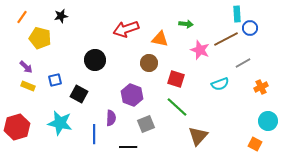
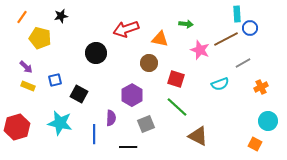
black circle: moved 1 px right, 7 px up
purple hexagon: rotated 10 degrees clockwise
brown triangle: rotated 45 degrees counterclockwise
